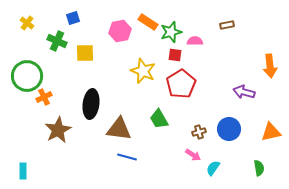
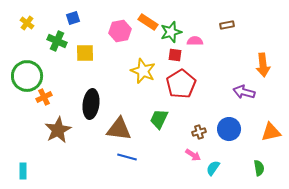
orange arrow: moved 7 px left, 1 px up
green trapezoid: rotated 55 degrees clockwise
